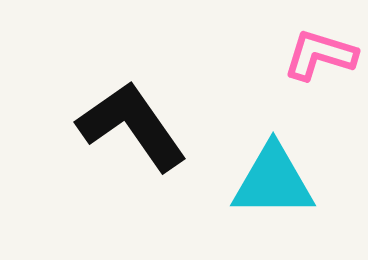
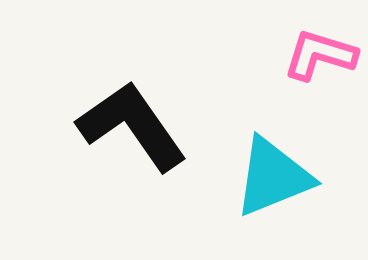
cyan triangle: moved 4 px up; rotated 22 degrees counterclockwise
